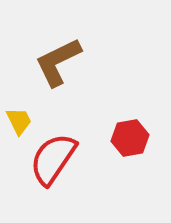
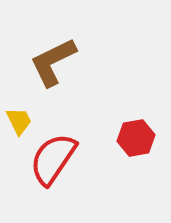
brown L-shape: moved 5 px left
red hexagon: moved 6 px right
